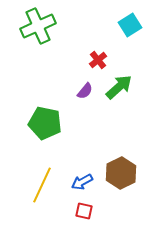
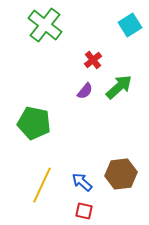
green cross: moved 7 px right, 1 px up; rotated 28 degrees counterclockwise
red cross: moved 5 px left
green pentagon: moved 11 px left
brown hexagon: moved 1 px down; rotated 20 degrees clockwise
blue arrow: rotated 70 degrees clockwise
